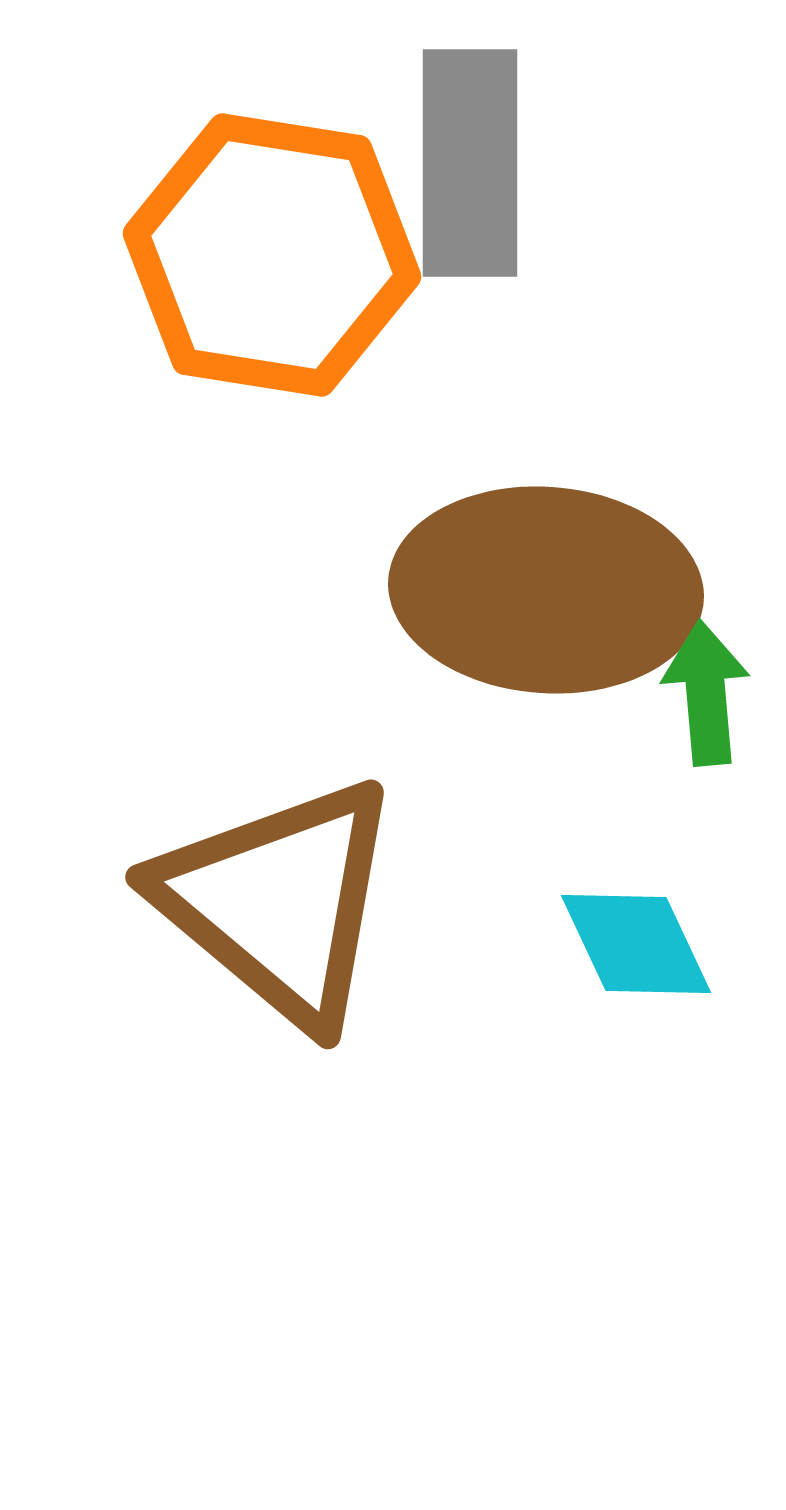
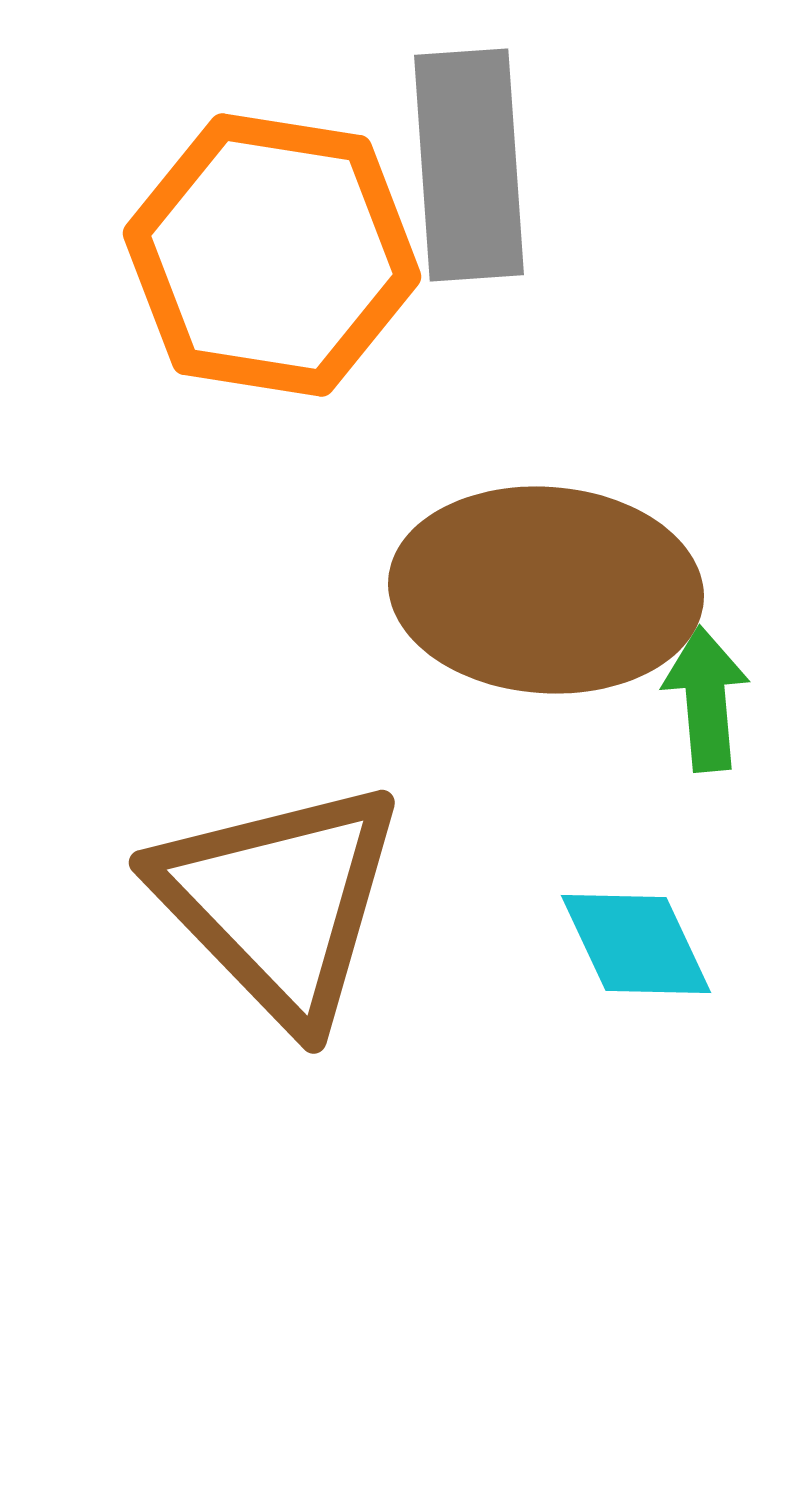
gray rectangle: moved 1 px left, 2 px down; rotated 4 degrees counterclockwise
green arrow: moved 6 px down
brown triangle: rotated 6 degrees clockwise
